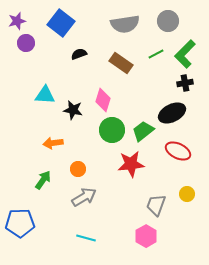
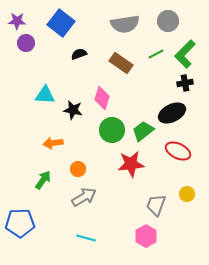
purple star: rotated 18 degrees clockwise
pink diamond: moved 1 px left, 2 px up
